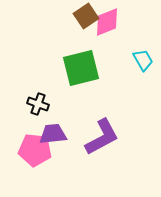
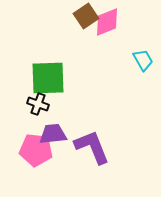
green square: moved 33 px left, 10 px down; rotated 12 degrees clockwise
purple L-shape: moved 10 px left, 10 px down; rotated 84 degrees counterclockwise
pink pentagon: moved 1 px right
